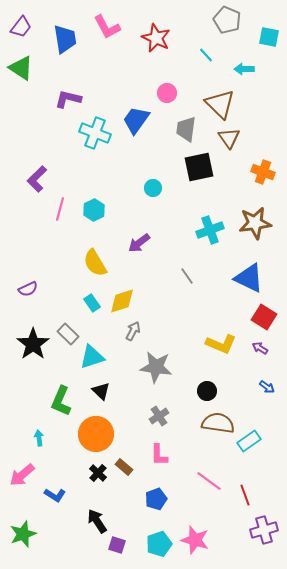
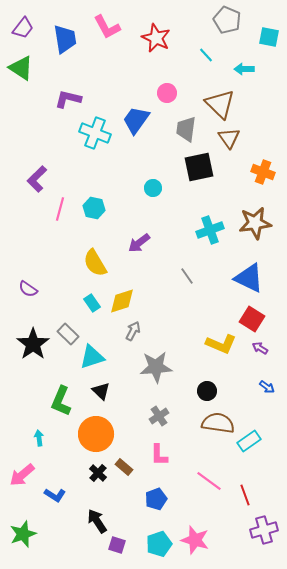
purple trapezoid at (21, 27): moved 2 px right, 1 px down
cyan hexagon at (94, 210): moved 2 px up; rotated 20 degrees counterclockwise
purple semicircle at (28, 289): rotated 60 degrees clockwise
red square at (264, 317): moved 12 px left, 2 px down
gray star at (156, 367): rotated 12 degrees counterclockwise
